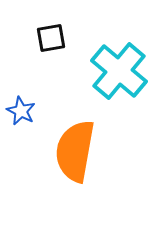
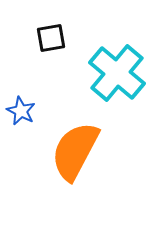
cyan cross: moved 2 px left, 2 px down
orange semicircle: rotated 18 degrees clockwise
